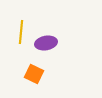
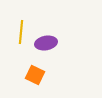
orange square: moved 1 px right, 1 px down
